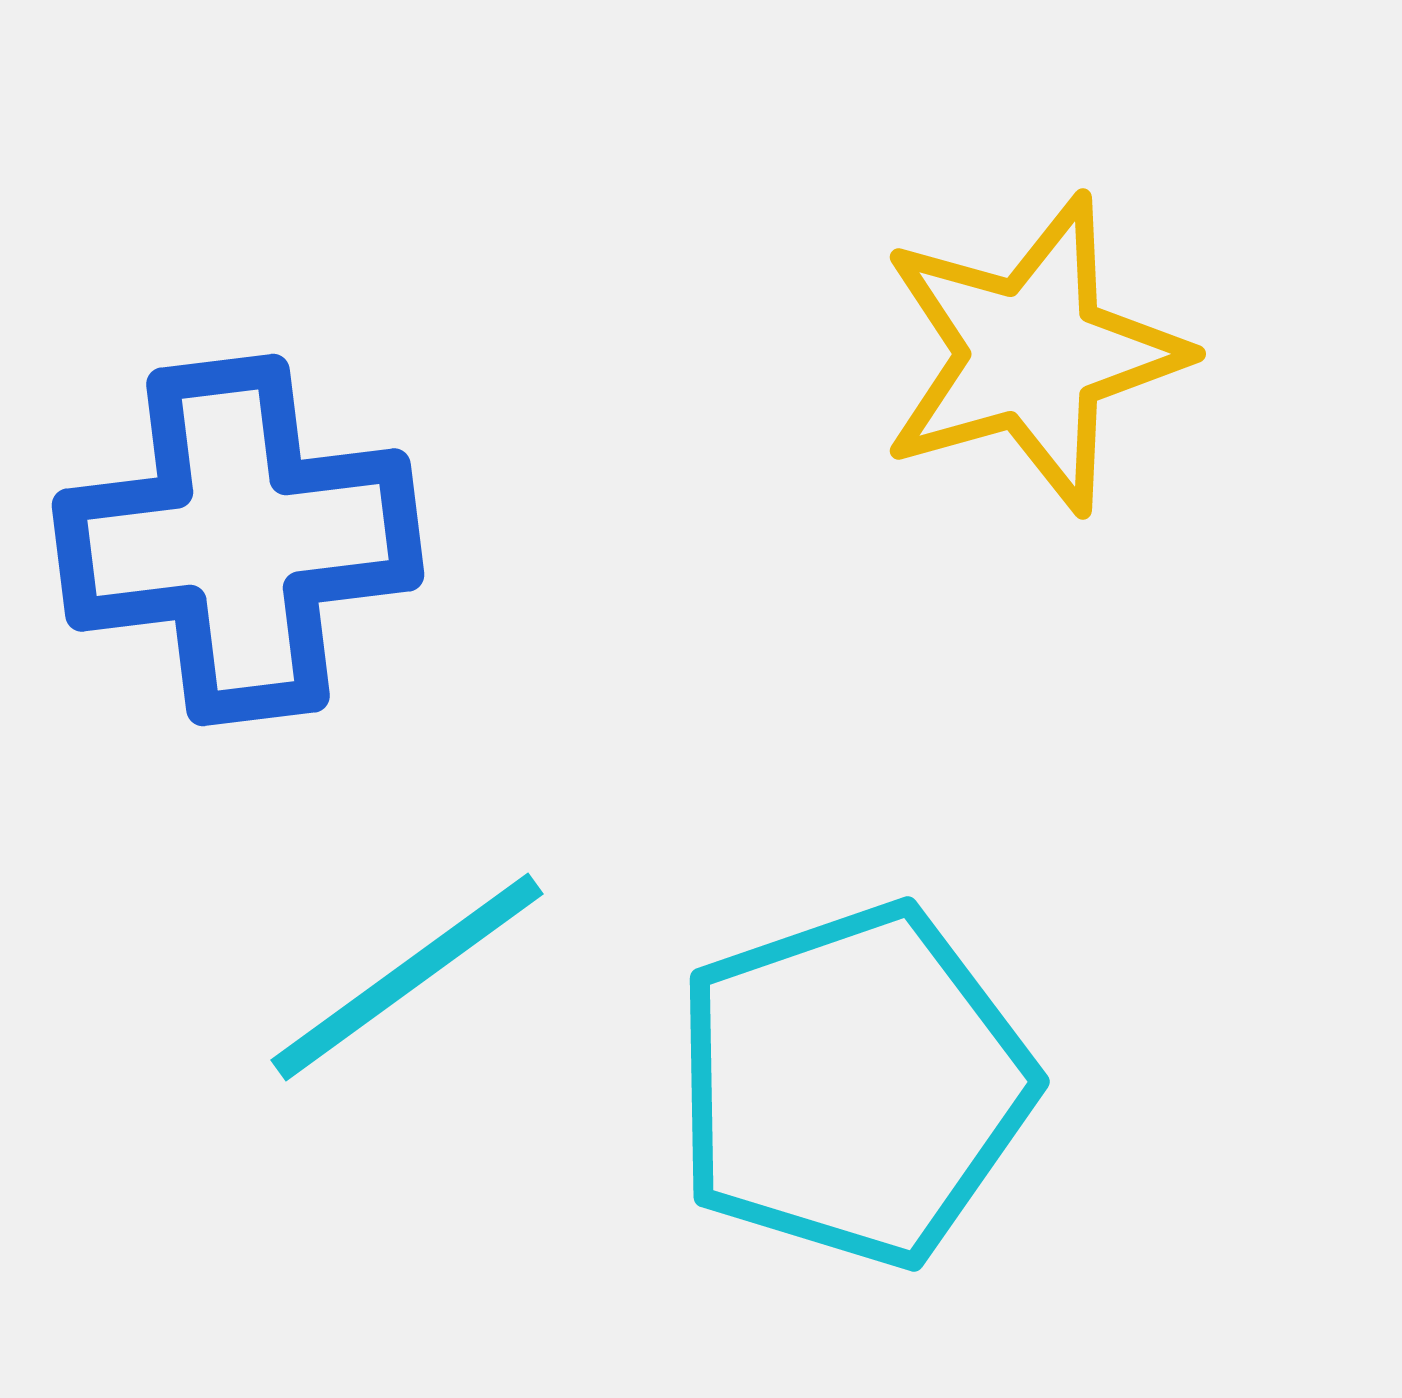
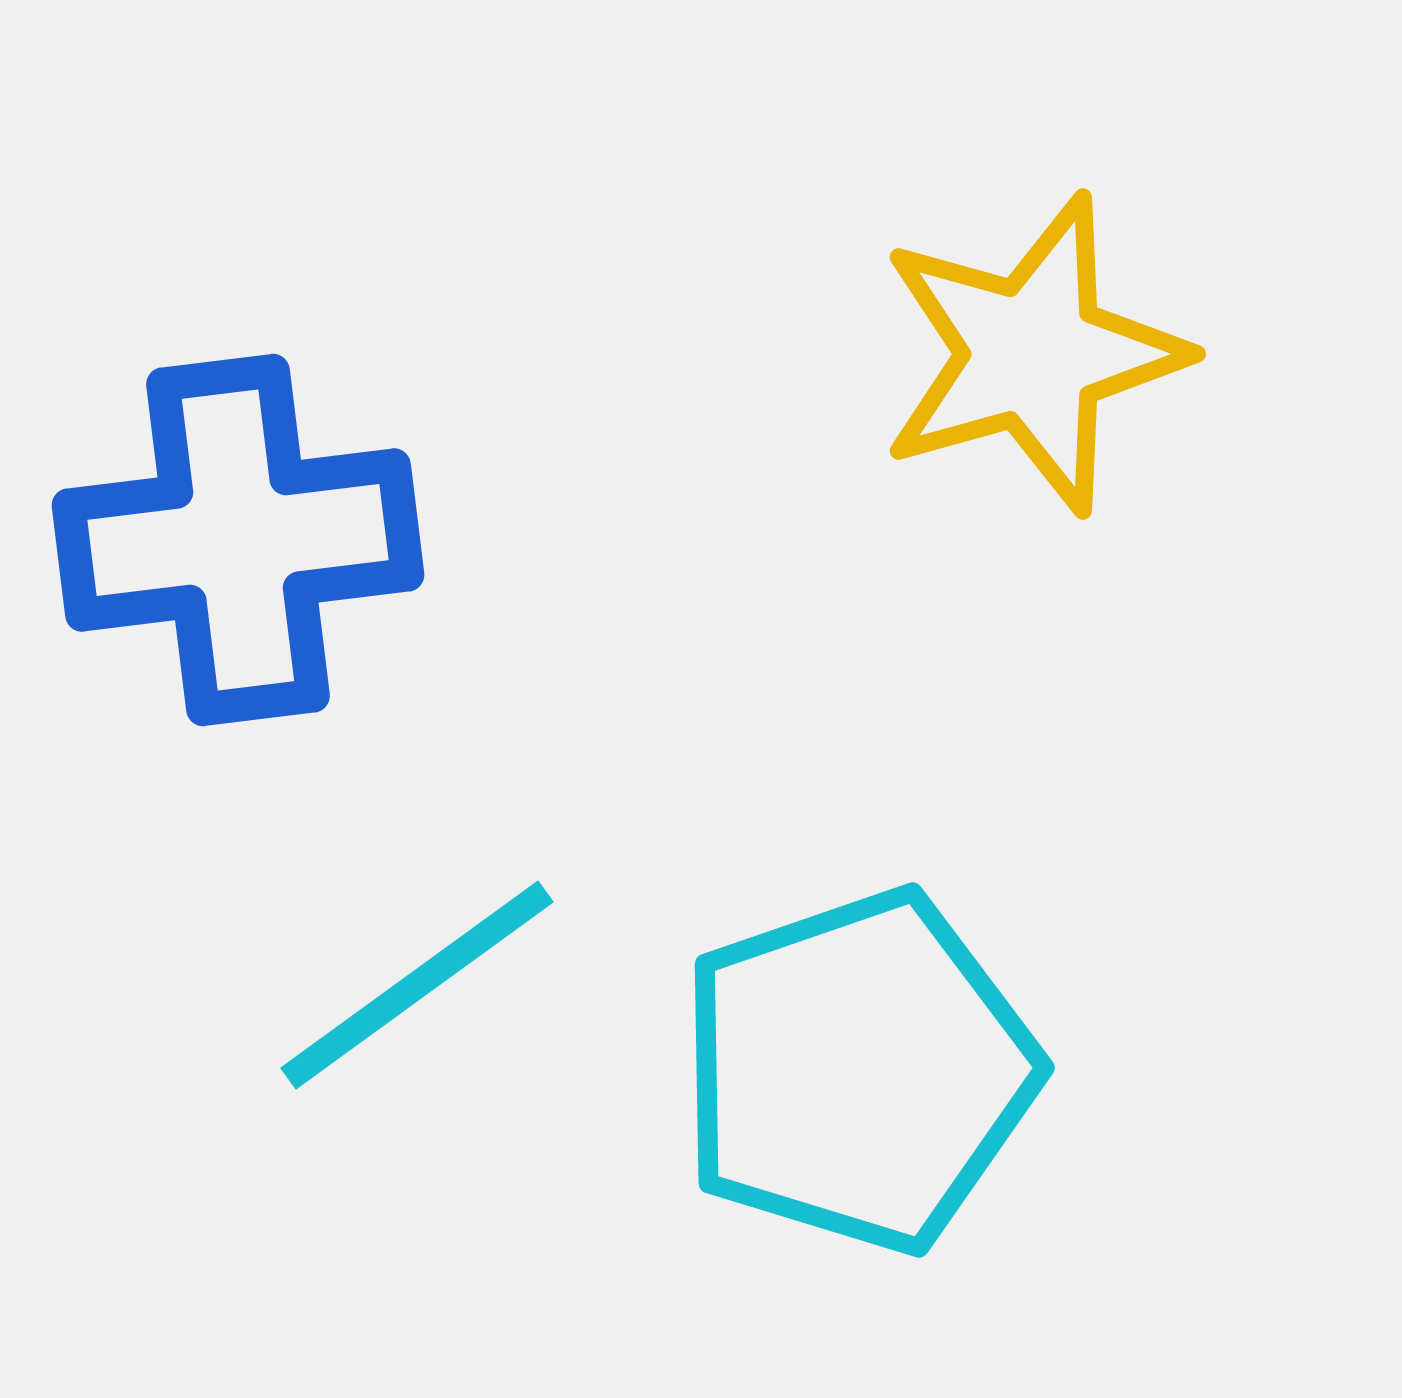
cyan line: moved 10 px right, 8 px down
cyan pentagon: moved 5 px right, 14 px up
